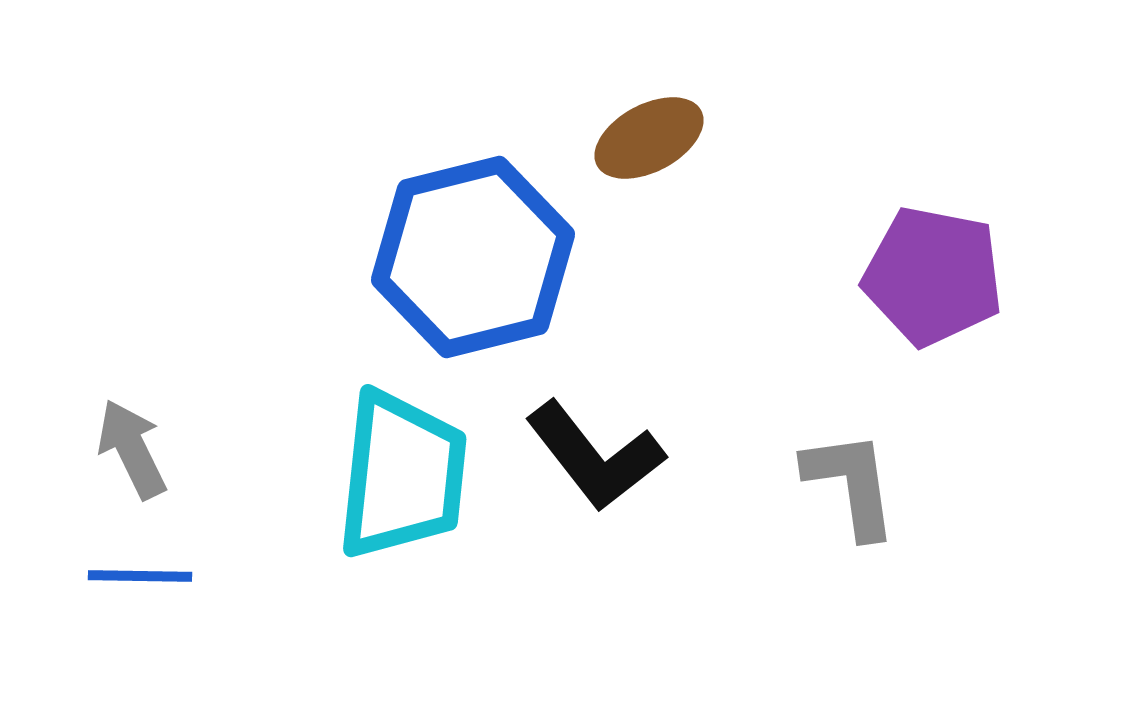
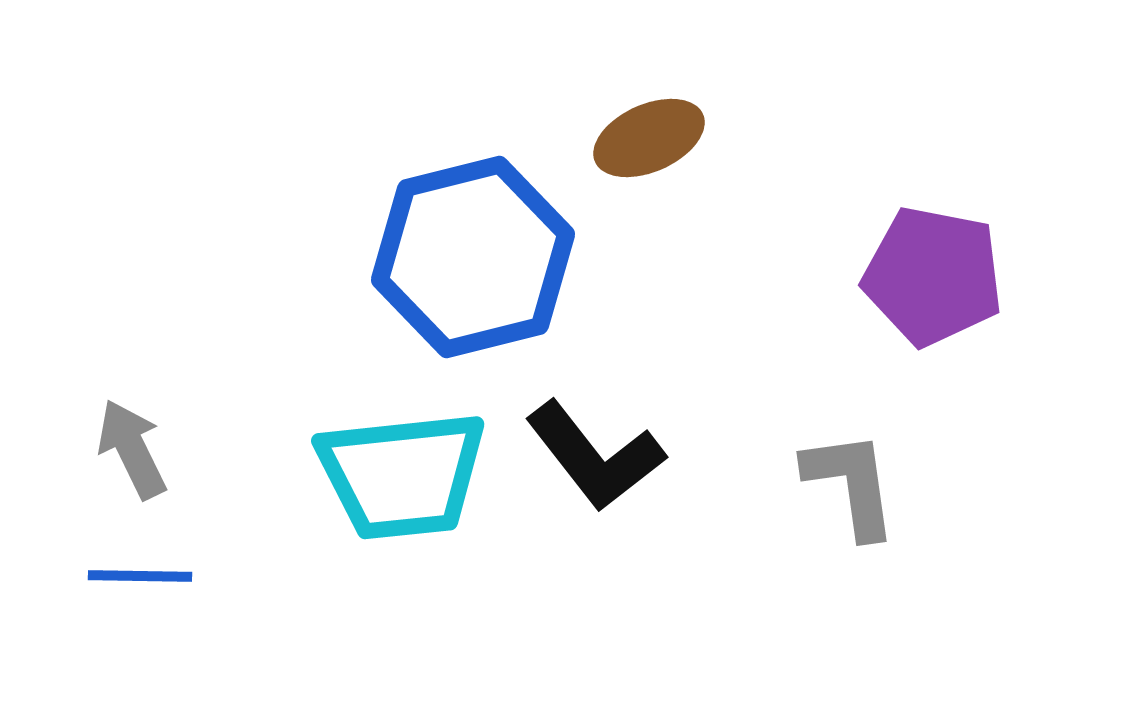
brown ellipse: rotated 4 degrees clockwise
cyan trapezoid: rotated 78 degrees clockwise
